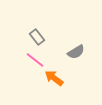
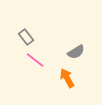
gray rectangle: moved 11 px left
orange arrow: moved 13 px right; rotated 24 degrees clockwise
